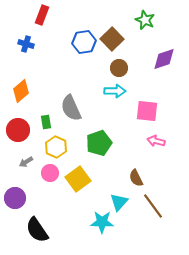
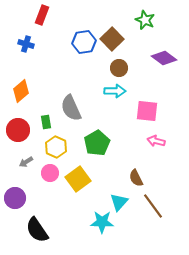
purple diamond: moved 1 px up; rotated 55 degrees clockwise
green pentagon: moved 2 px left; rotated 10 degrees counterclockwise
